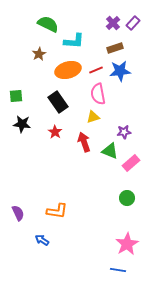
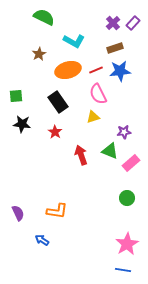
green semicircle: moved 4 px left, 7 px up
cyan L-shape: rotated 25 degrees clockwise
pink semicircle: rotated 15 degrees counterclockwise
red arrow: moved 3 px left, 13 px down
blue line: moved 5 px right
